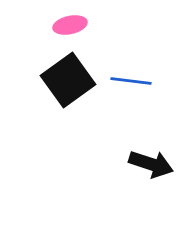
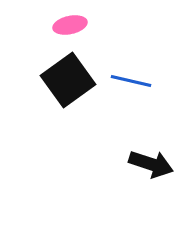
blue line: rotated 6 degrees clockwise
